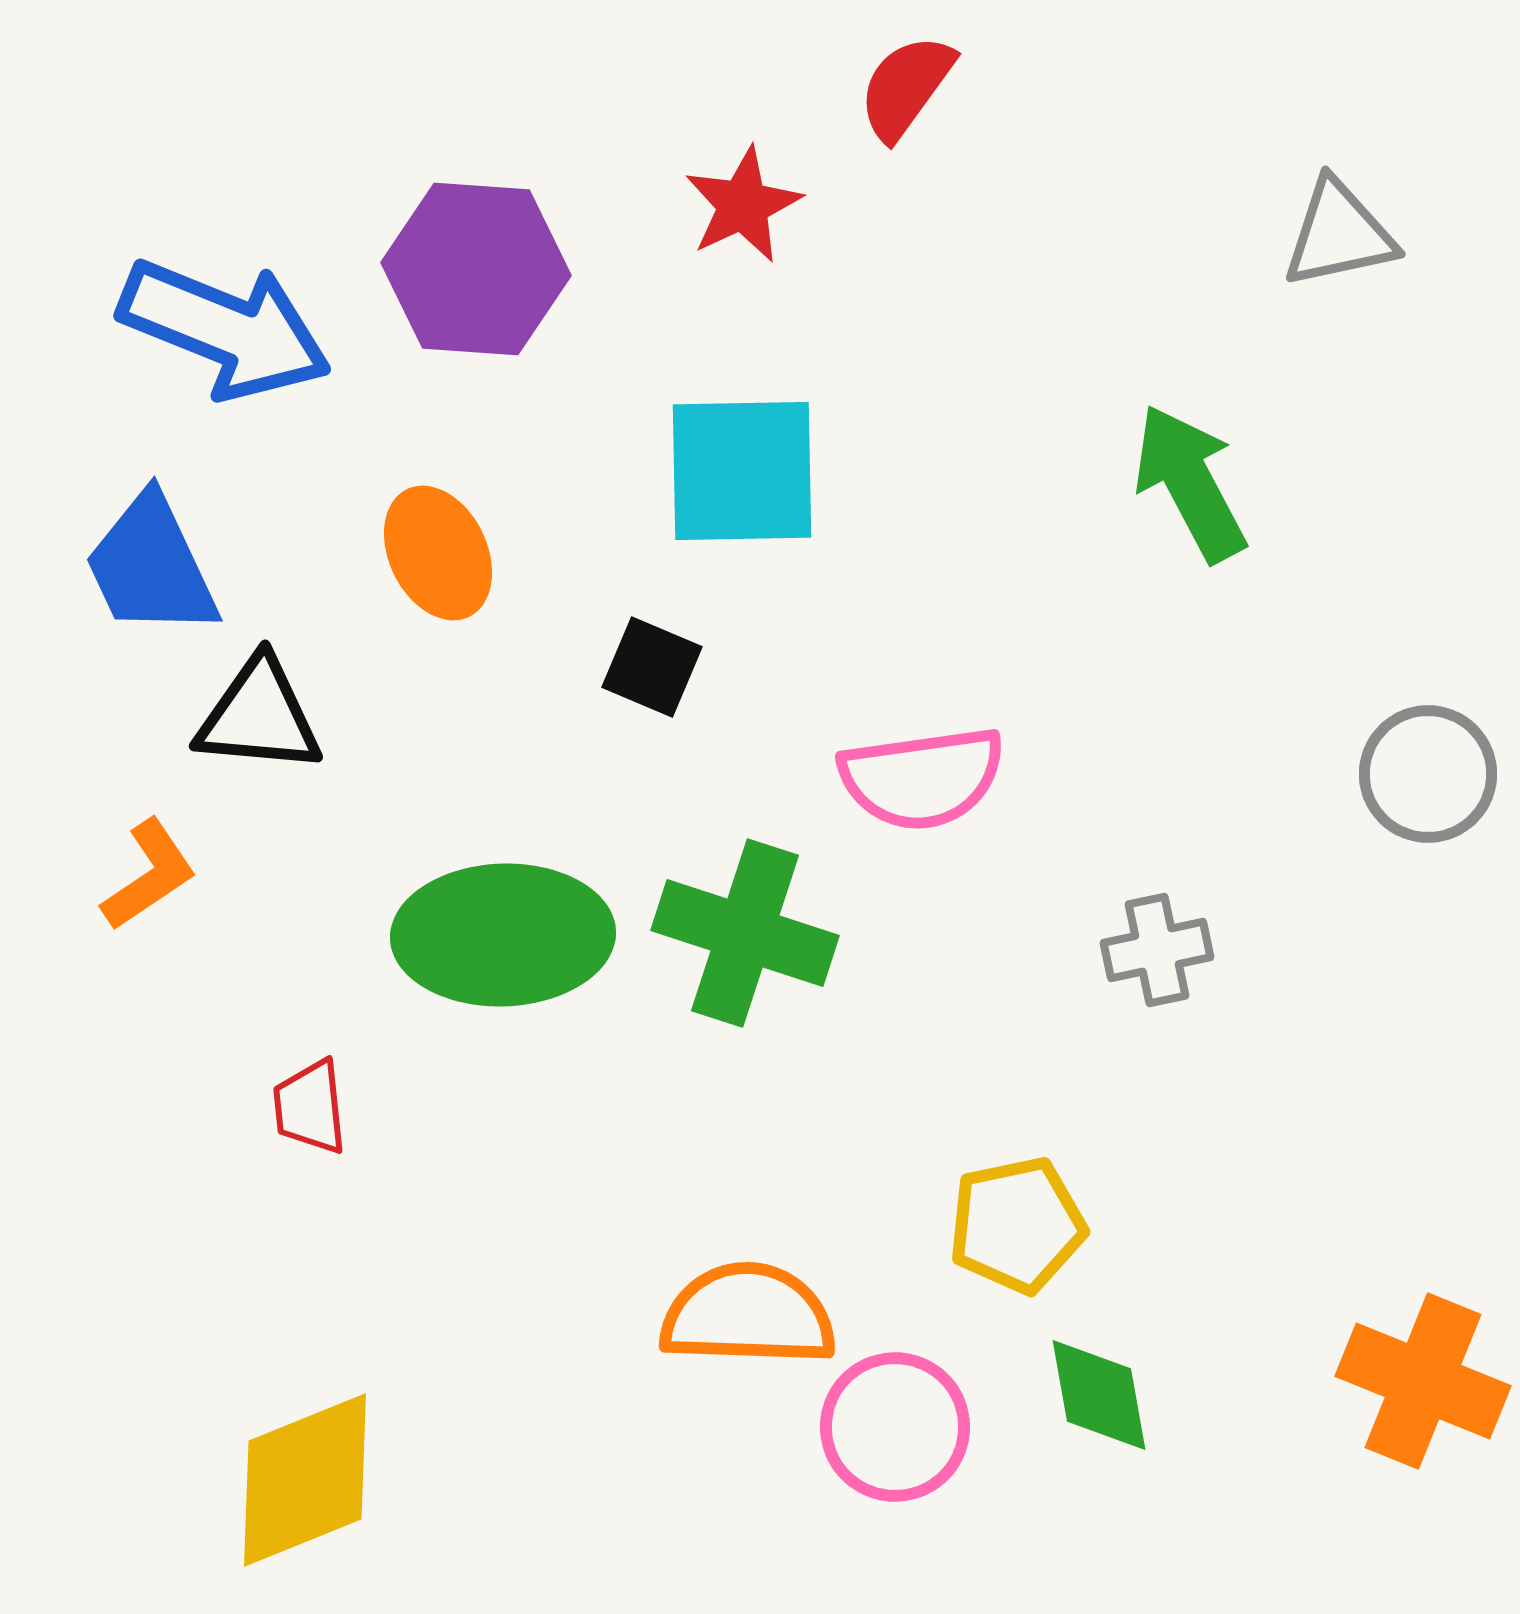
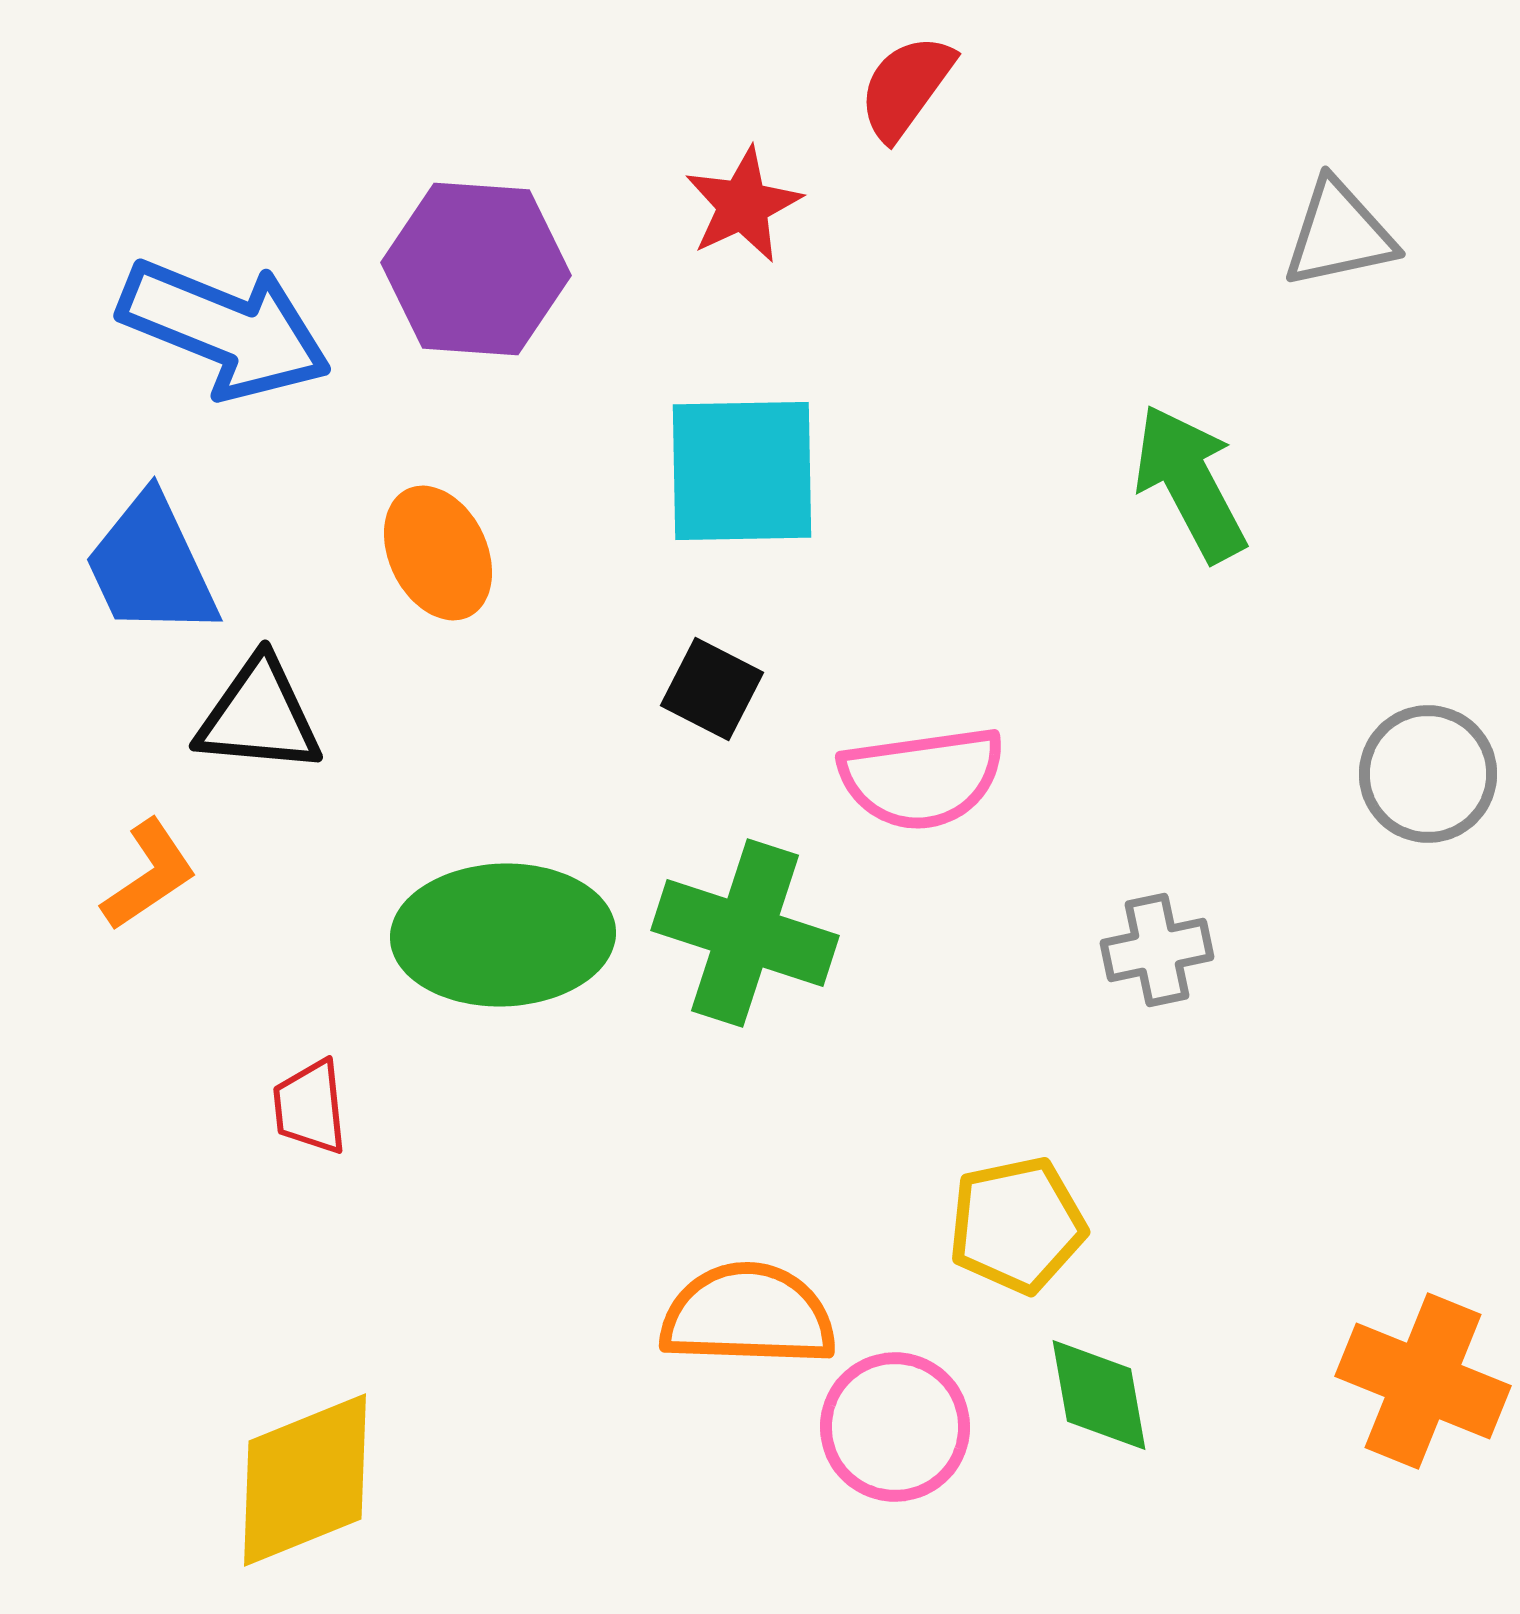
black square: moved 60 px right, 22 px down; rotated 4 degrees clockwise
